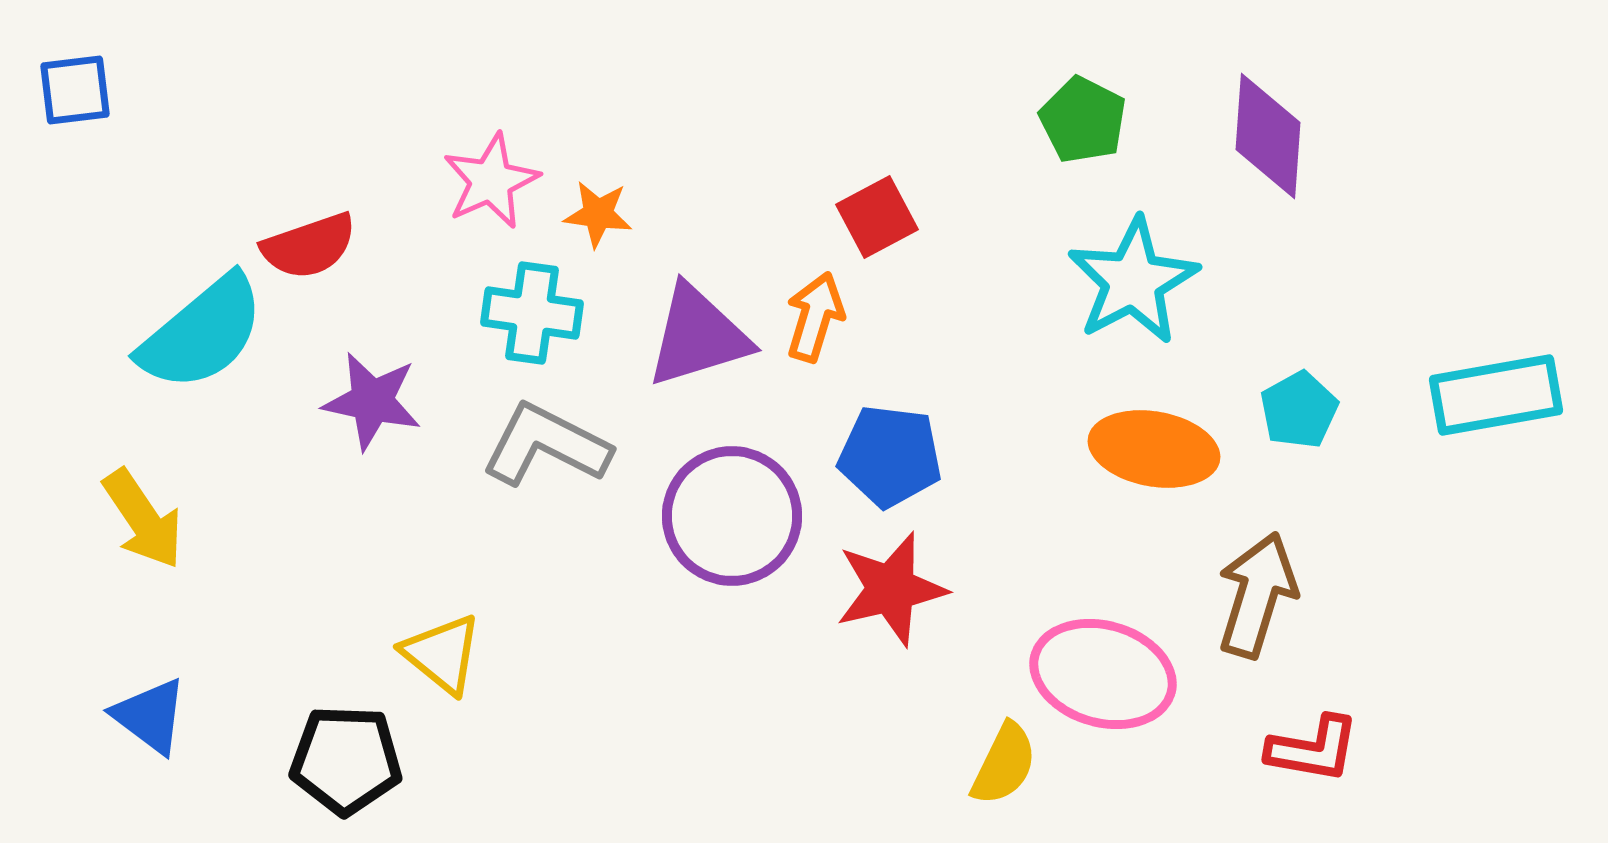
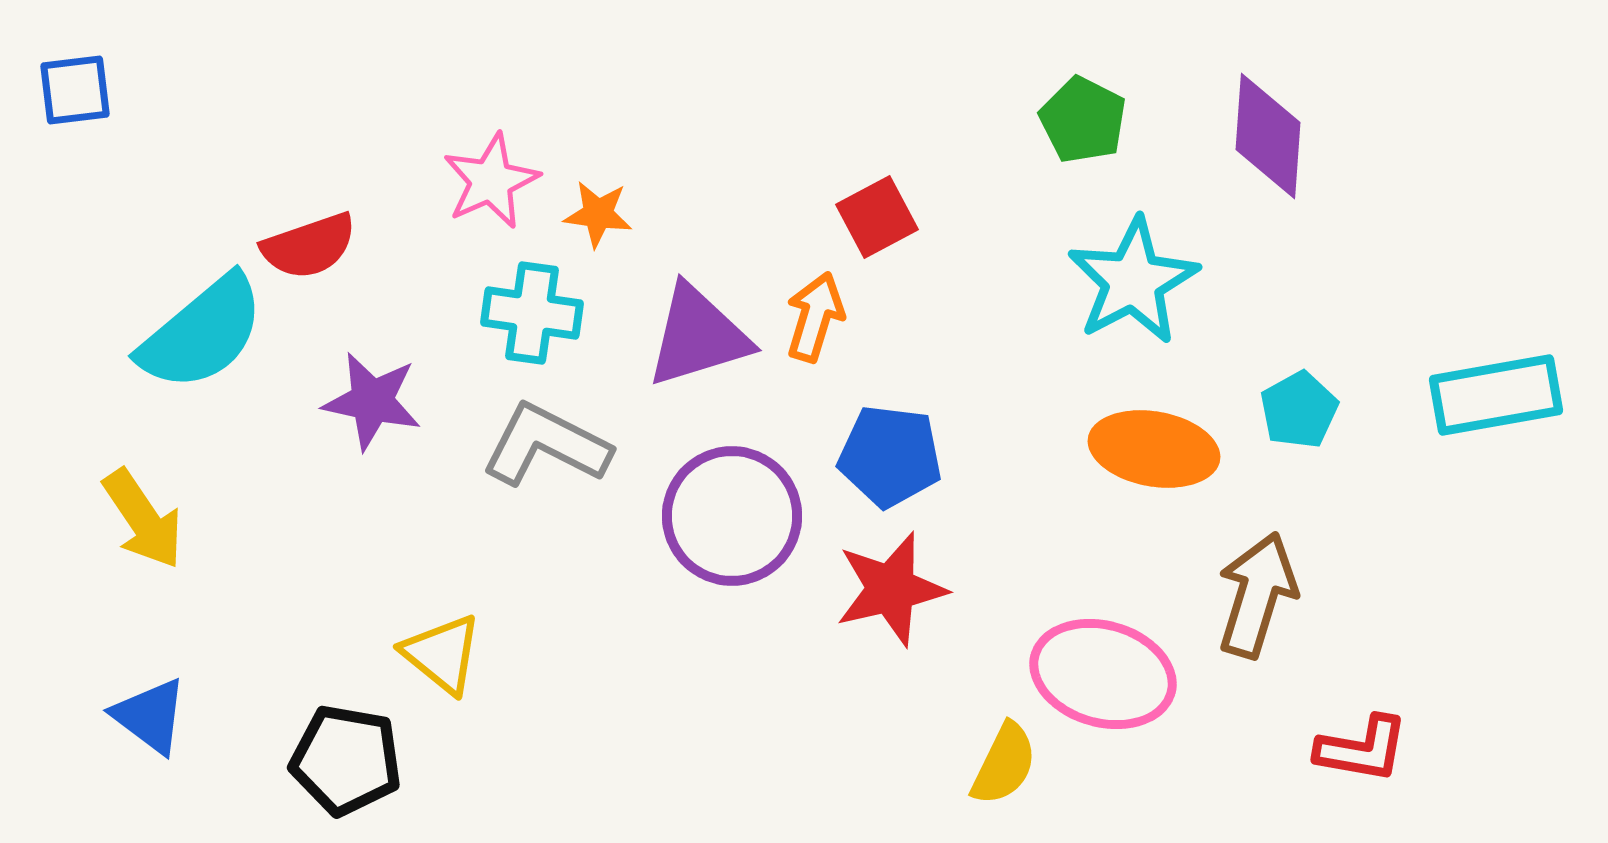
red L-shape: moved 49 px right
black pentagon: rotated 8 degrees clockwise
